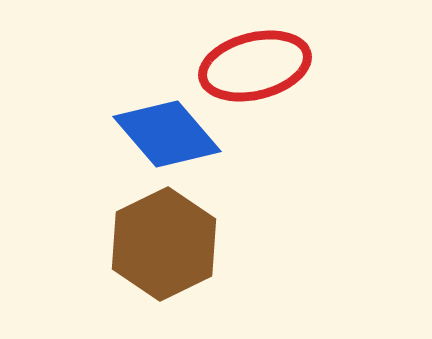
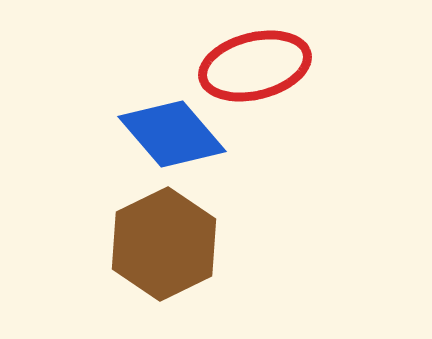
blue diamond: moved 5 px right
